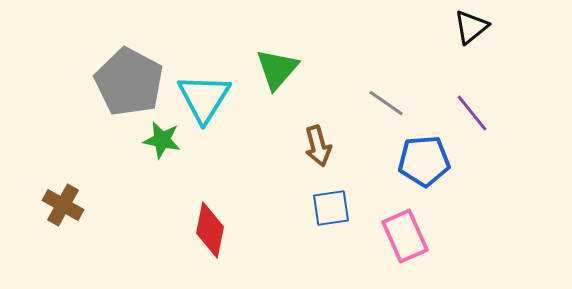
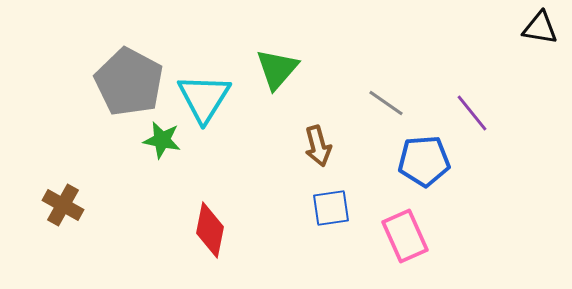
black triangle: moved 69 px right, 1 px down; rotated 48 degrees clockwise
